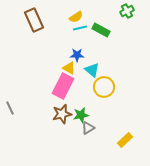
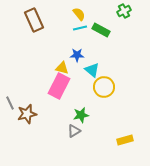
green cross: moved 3 px left
yellow semicircle: moved 3 px right, 3 px up; rotated 96 degrees counterclockwise
yellow triangle: moved 7 px left; rotated 16 degrees counterclockwise
pink rectangle: moved 4 px left
gray line: moved 5 px up
brown star: moved 35 px left
gray triangle: moved 14 px left, 3 px down
yellow rectangle: rotated 28 degrees clockwise
